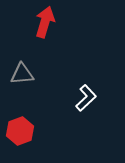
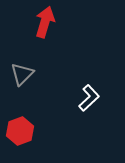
gray triangle: rotated 40 degrees counterclockwise
white L-shape: moved 3 px right
